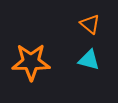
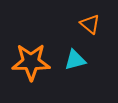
cyan triangle: moved 14 px left; rotated 30 degrees counterclockwise
